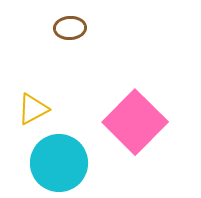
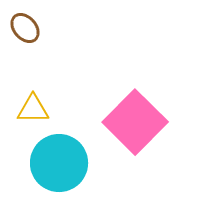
brown ellipse: moved 45 px left; rotated 52 degrees clockwise
yellow triangle: rotated 28 degrees clockwise
